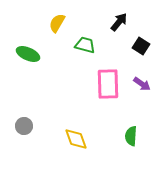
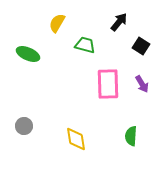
purple arrow: rotated 24 degrees clockwise
yellow diamond: rotated 10 degrees clockwise
